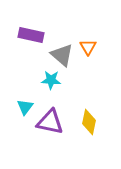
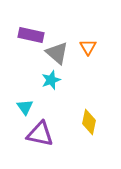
gray triangle: moved 5 px left, 2 px up
cyan star: rotated 24 degrees counterclockwise
cyan triangle: rotated 12 degrees counterclockwise
purple triangle: moved 10 px left, 12 px down
